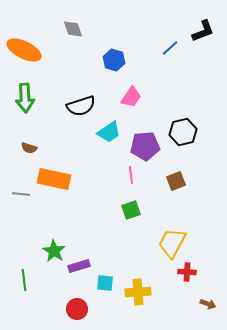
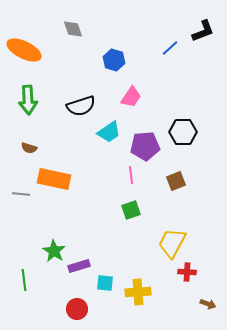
green arrow: moved 3 px right, 2 px down
black hexagon: rotated 12 degrees clockwise
